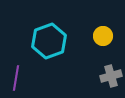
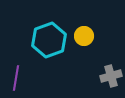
yellow circle: moved 19 px left
cyan hexagon: moved 1 px up
